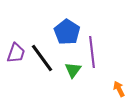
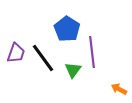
blue pentagon: moved 3 px up
black line: moved 1 px right
orange arrow: rotated 35 degrees counterclockwise
